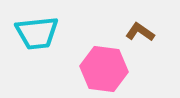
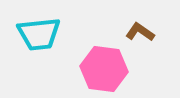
cyan trapezoid: moved 2 px right, 1 px down
